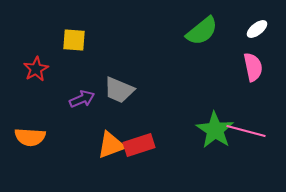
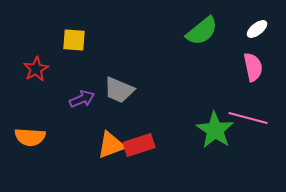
pink line: moved 2 px right, 13 px up
